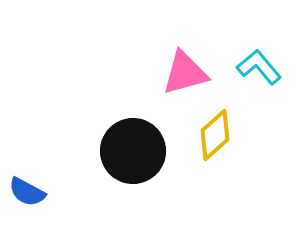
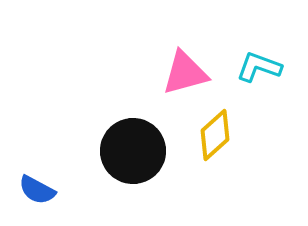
cyan L-shape: rotated 30 degrees counterclockwise
blue semicircle: moved 10 px right, 2 px up
